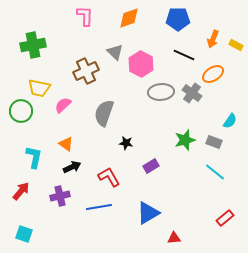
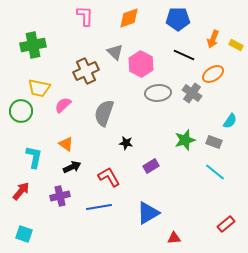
gray ellipse: moved 3 px left, 1 px down
red rectangle: moved 1 px right, 6 px down
